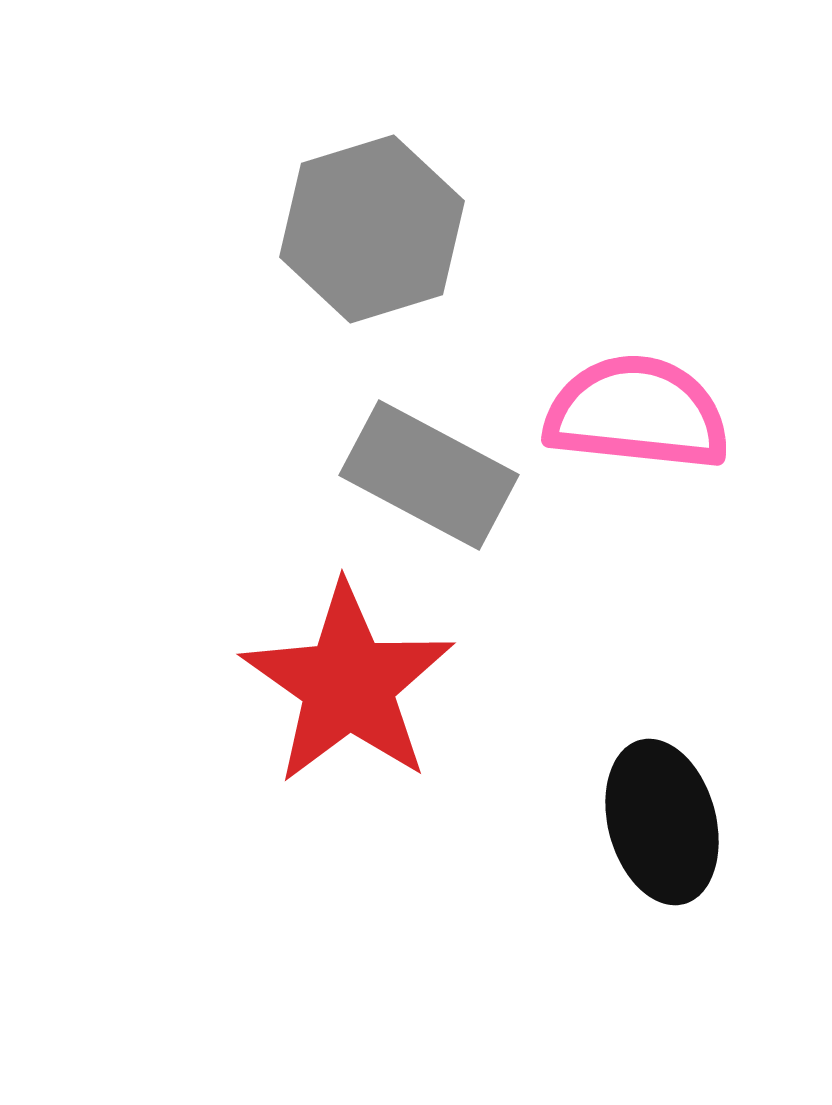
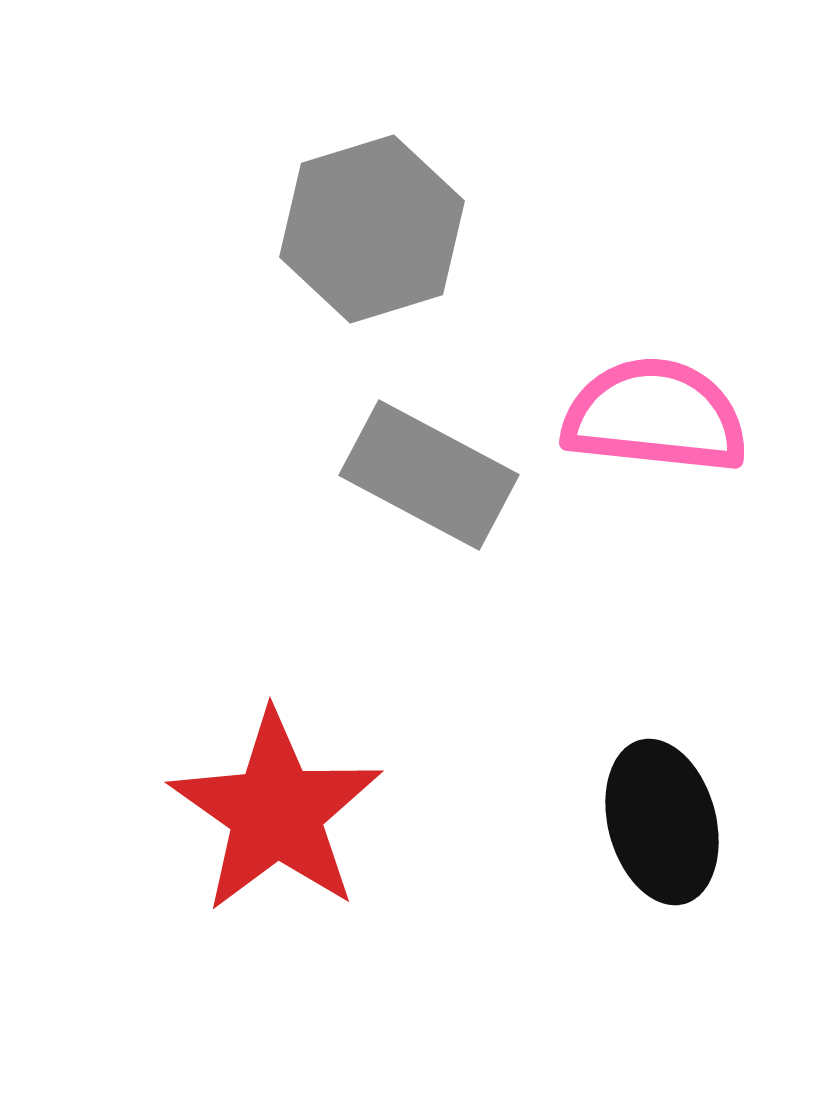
pink semicircle: moved 18 px right, 3 px down
red star: moved 72 px left, 128 px down
